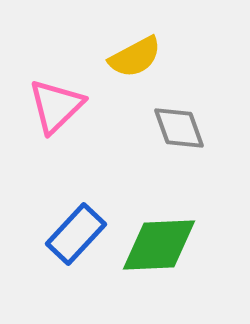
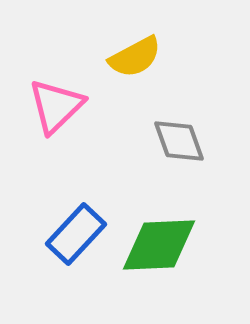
gray diamond: moved 13 px down
